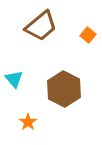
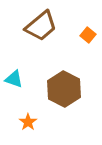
cyan triangle: rotated 30 degrees counterclockwise
